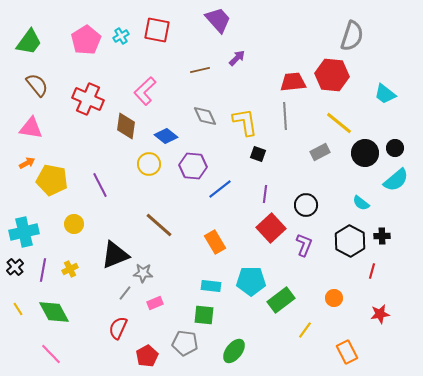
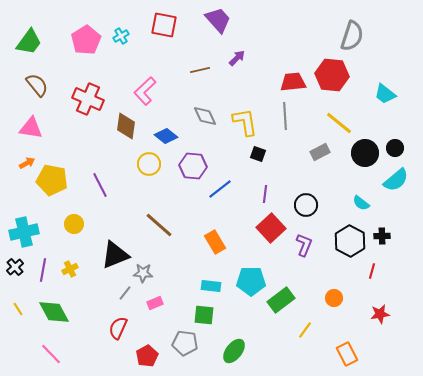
red square at (157, 30): moved 7 px right, 5 px up
orange rectangle at (347, 352): moved 2 px down
